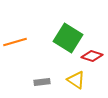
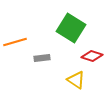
green square: moved 3 px right, 10 px up
gray rectangle: moved 24 px up
